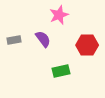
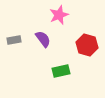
red hexagon: rotated 15 degrees clockwise
